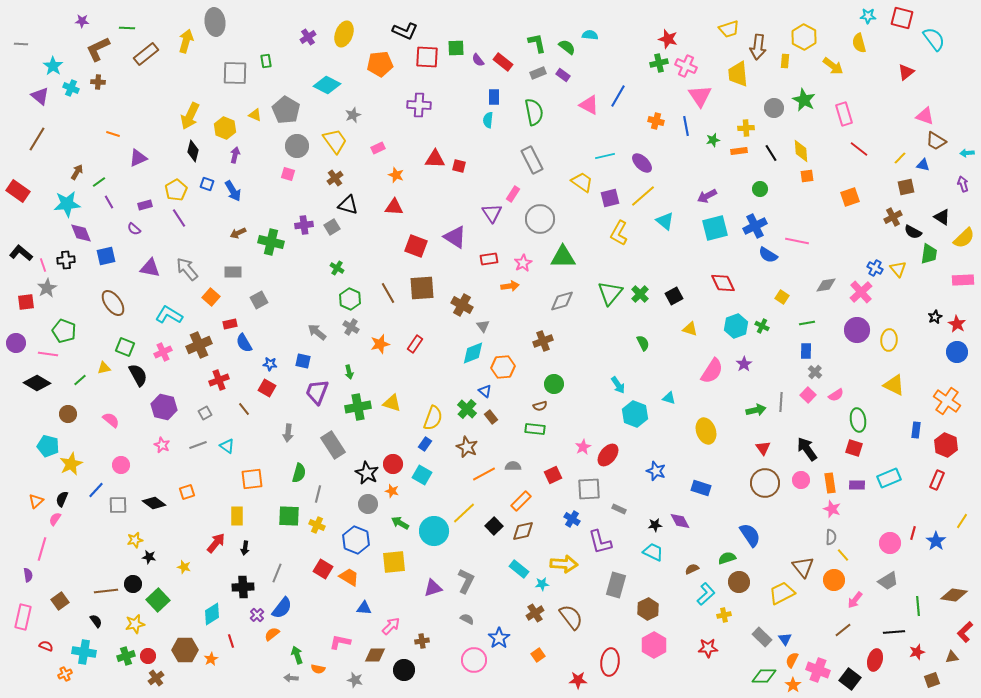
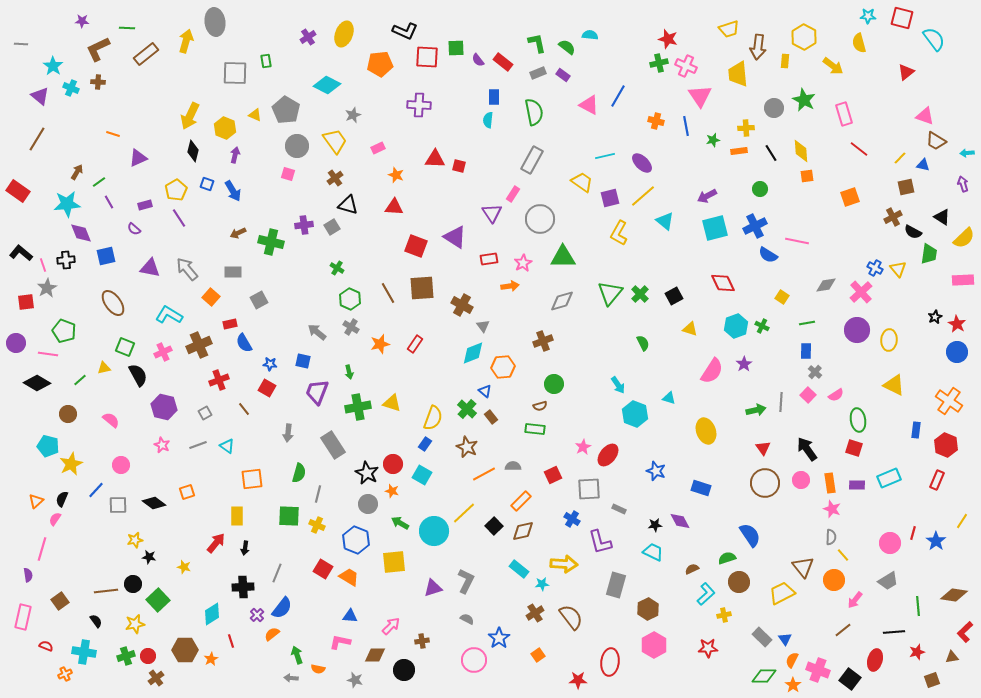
gray rectangle at (532, 160): rotated 56 degrees clockwise
orange cross at (947, 401): moved 2 px right
blue triangle at (364, 608): moved 14 px left, 8 px down
